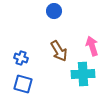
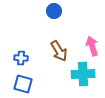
blue cross: rotated 16 degrees counterclockwise
